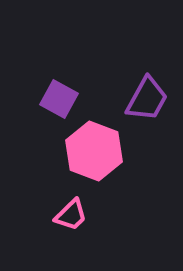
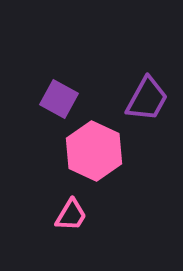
pink hexagon: rotated 4 degrees clockwise
pink trapezoid: rotated 15 degrees counterclockwise
